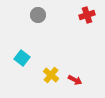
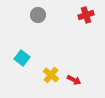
red cross: moved 1 px left
red arrow: moved 1 px left
